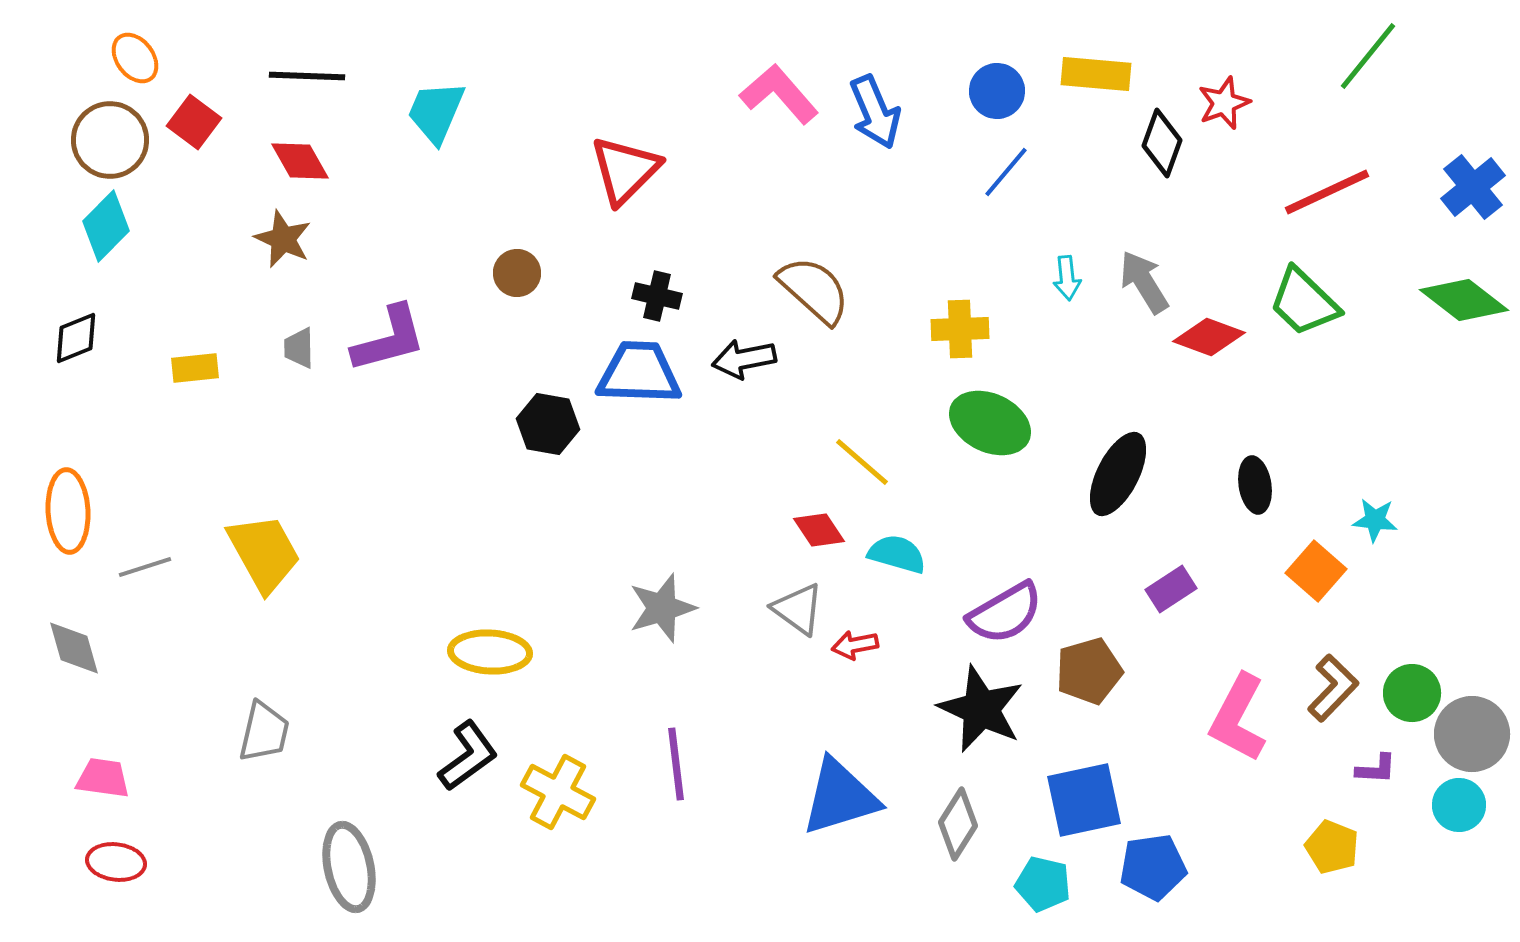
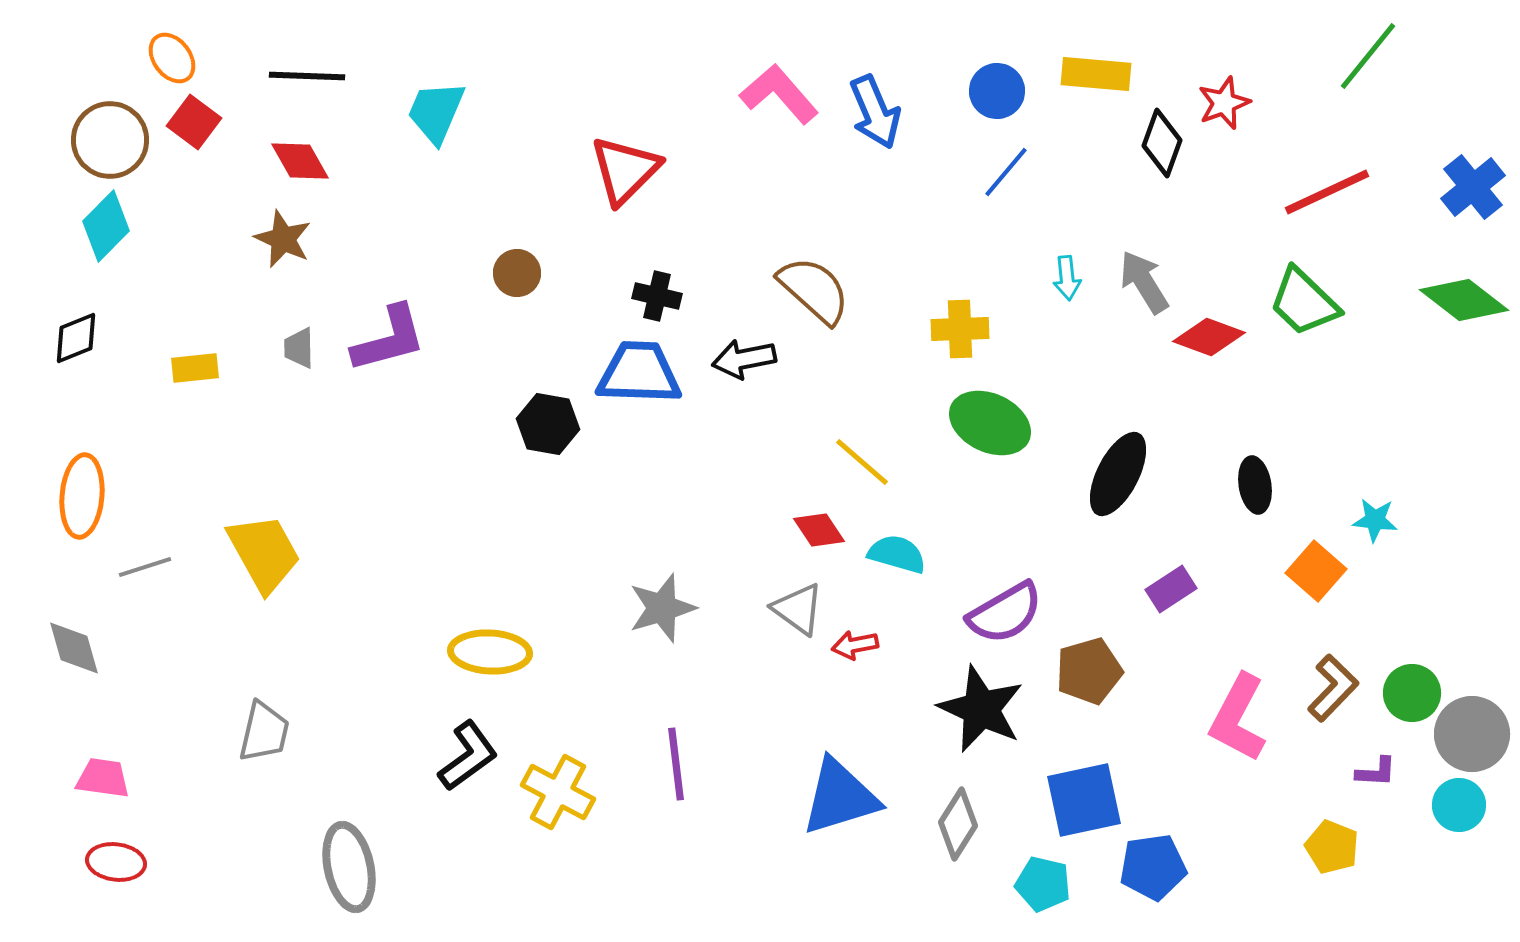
orange ellipse at (135, 58): moved 37 px right
orange ellipse at (68, 511): moved 14 px right, 15 px up; rotated 8 degrees clockwise
purple L-shape at (1376, 769): moved 3 px down
